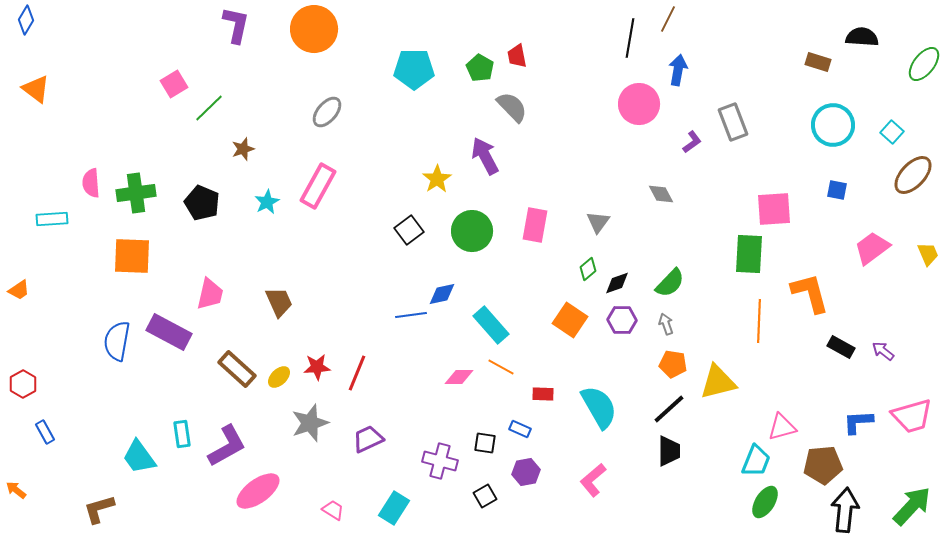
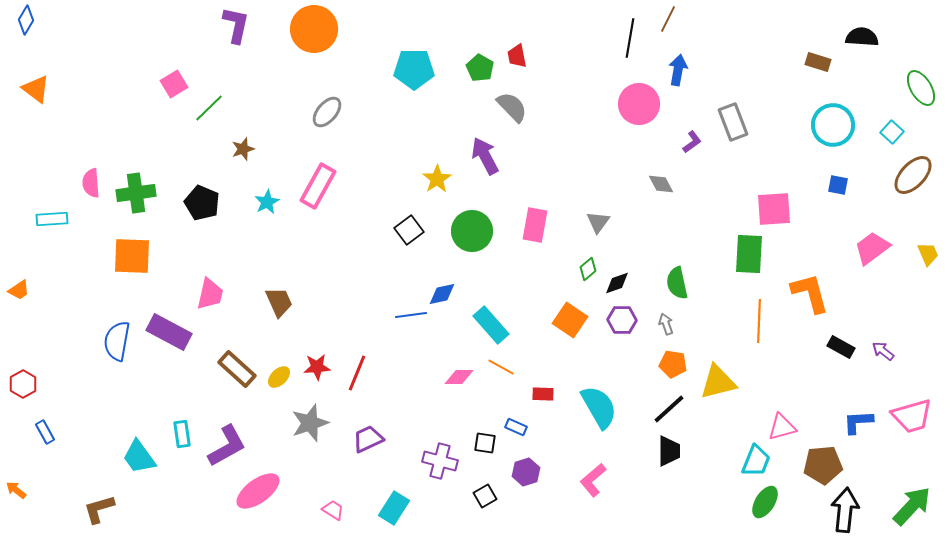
green ellipse at (924, 64): moved 3 px left, 24 px down; rotated 69 degrees counterclockwise
blue square at (837, 190): moved 1 px right, 5 px up
gray diamond at (661, 194): moved 10 px up
green semicircle at (670, 283): moved 7 px right; rotated 124 degrees clockwise
blue rectangle at (520, 429): moved 4 px left, 2 px up
purple hexagon at (526, 472): rotated 8 degrees counterclockwise
